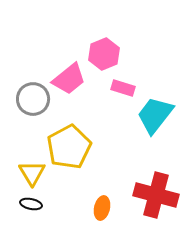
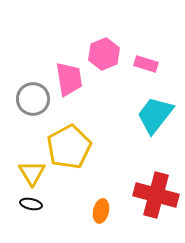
pink trapezoid: rotated 60 degrees counterclockwise
pink rectangle: moved 23 px right, 24 px up
orange ellipse: moved 1 px left, 3 px down
